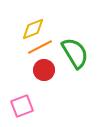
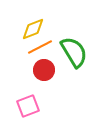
green semicircle: moved 1 px left, 1 px up
pink square: moved 6 px right
